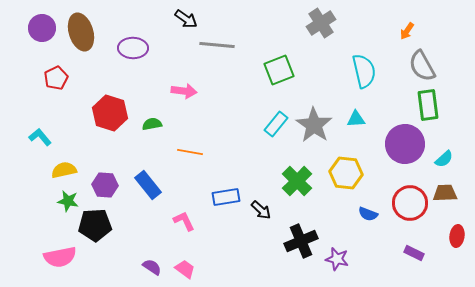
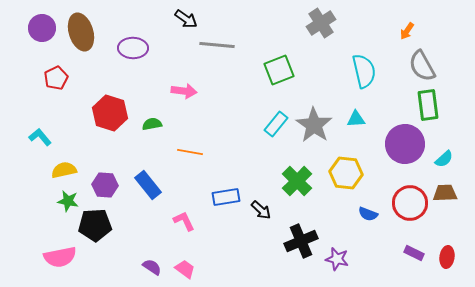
red ellipse at (457, 236): moved 10 px left, 21 px down
